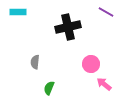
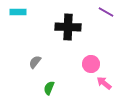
black cross: rotated 15 degrees clockwise
gray semicircle: rotated 32 degrees clockwise
pink arrow: moved 1 px up
